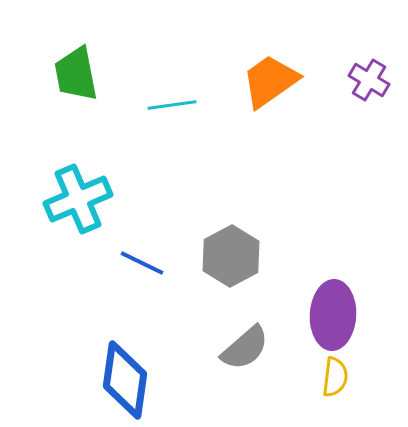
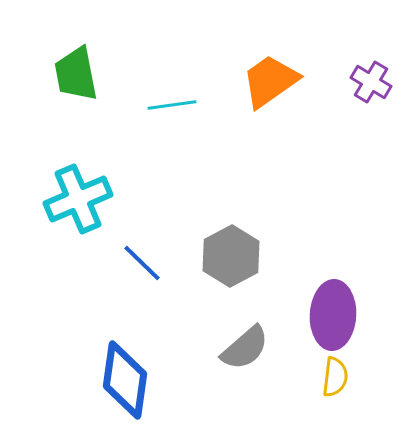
purple cross: moved 2 px right, 2 px down
blue line: rotated 18 degrees clockwise
